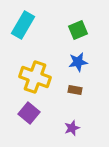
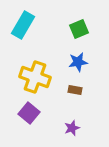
green square: moved 1 px right, 1 px up
